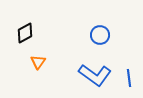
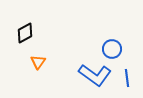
blue circle: moved 12 px right, 14 px down
blue line: moved 2 px left
